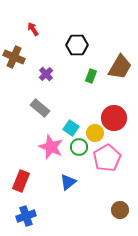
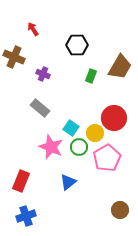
purple cross: moved 3 px left; rotated 24 degrees counterclockwise
